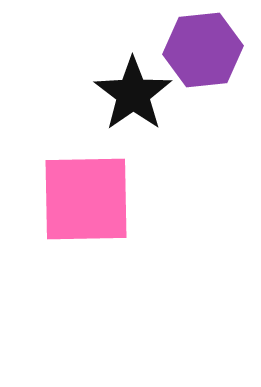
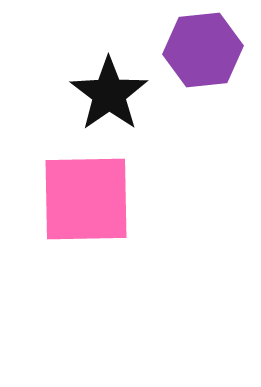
black star: moved 24 px left
